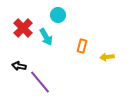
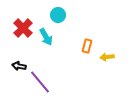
orange rectangle: moved 5 px right
